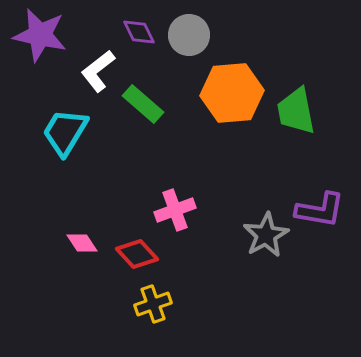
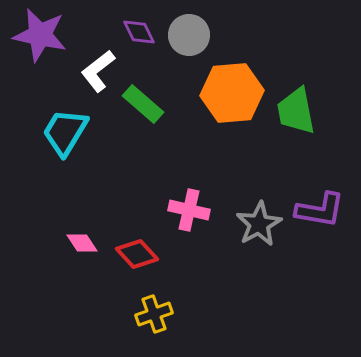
pink cross: moved 14 px right; rotated 33 degrees clockwise
gray star: moved 7 px left, 11 px up
yellow cross: moved 1 px right, 10 px down
